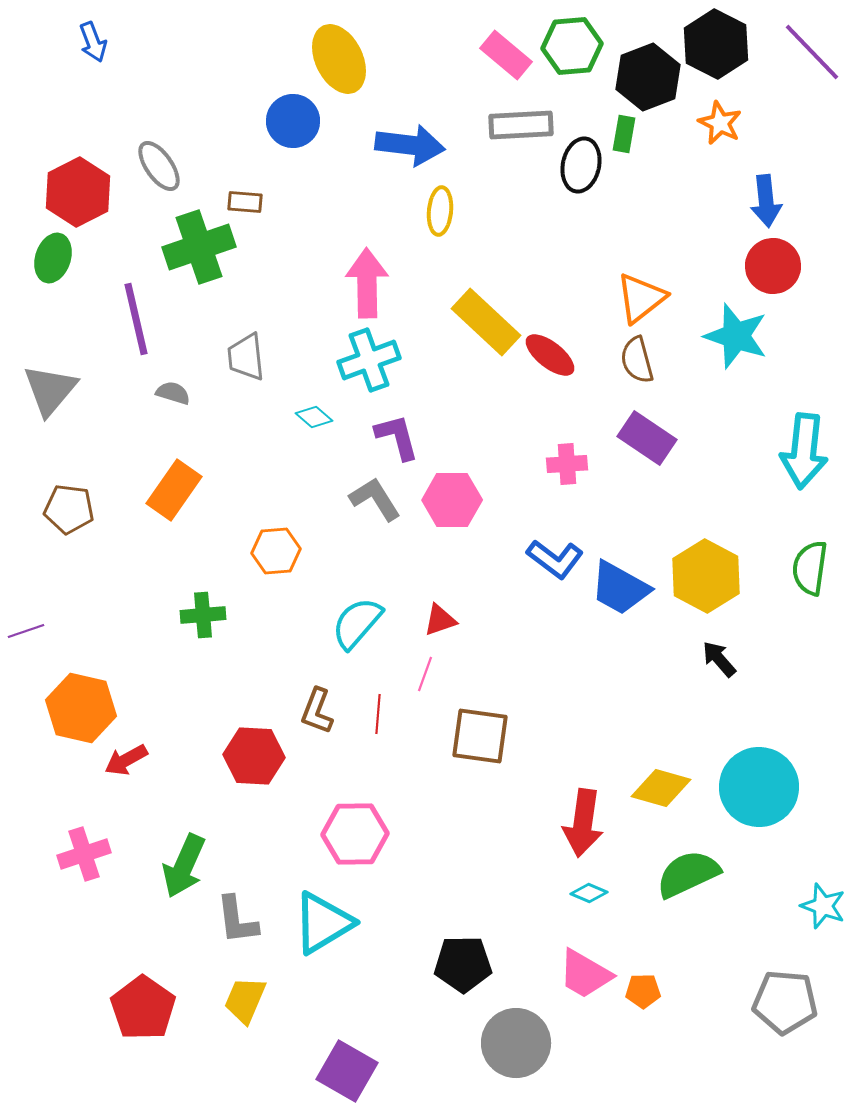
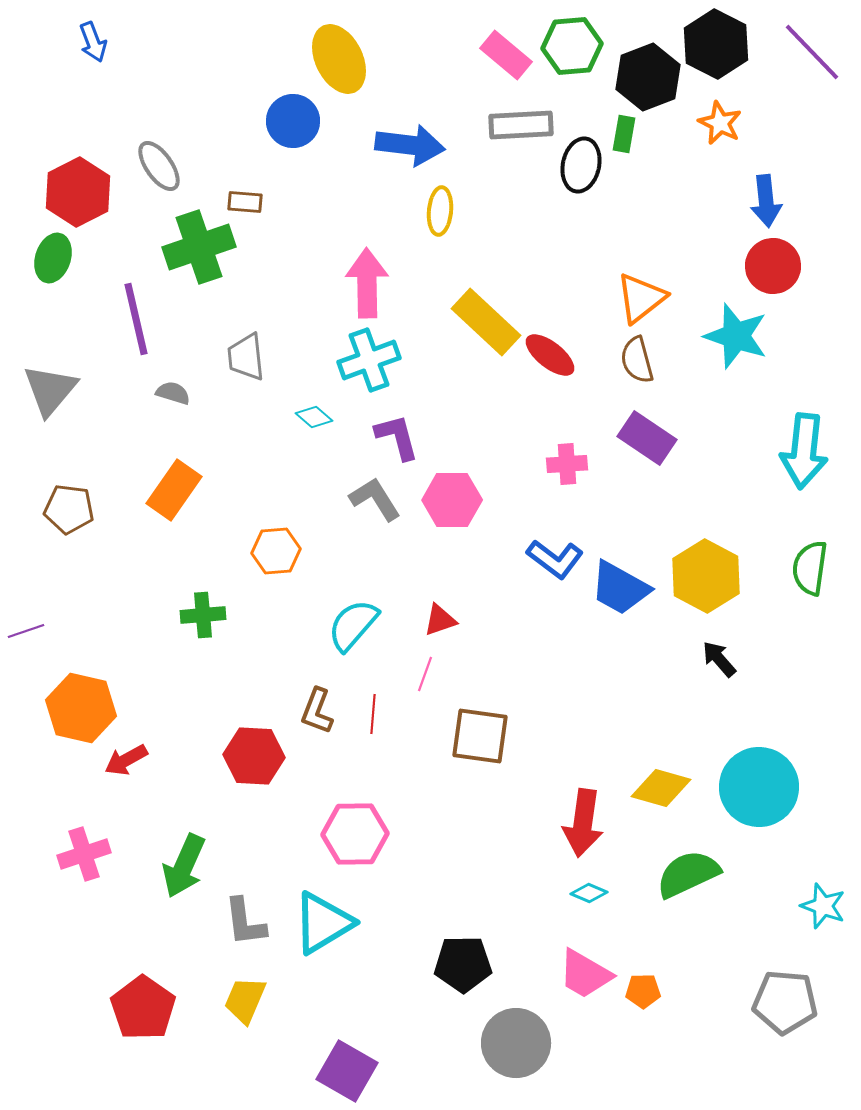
cyan semicircle at (357, 623): moved 4 px left, 2 px down
red line at (378, 714): moved 5 px left
gray L-shape at (237, 920): moved 8 px right, 2 px down
